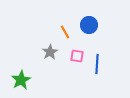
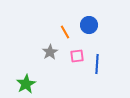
pink square: rotated 16 degrees counterclockwise
green star: moved 5 px right, 4 px down
